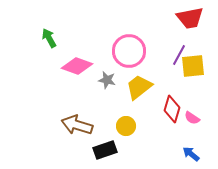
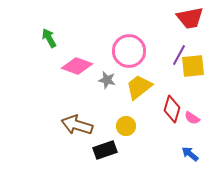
blue arrow: moved 1 px left
